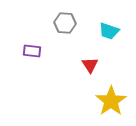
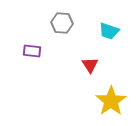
gray hexagon: moved 3 px left
